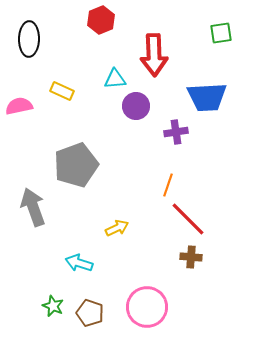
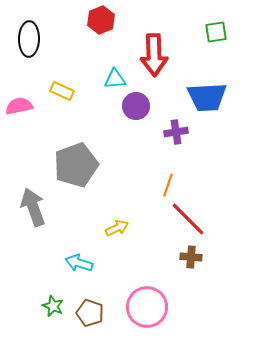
green square: moved 5 px left, 1 px up
